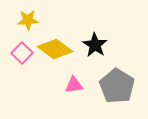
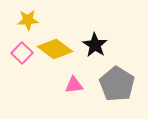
gray pentagon: moved 2 px up
